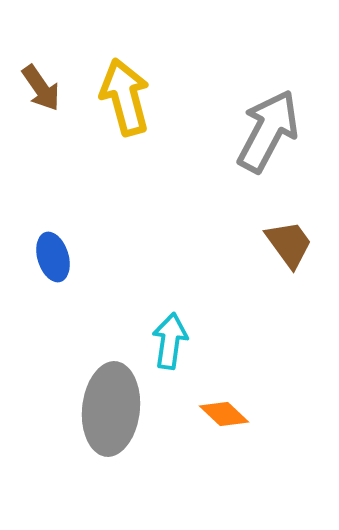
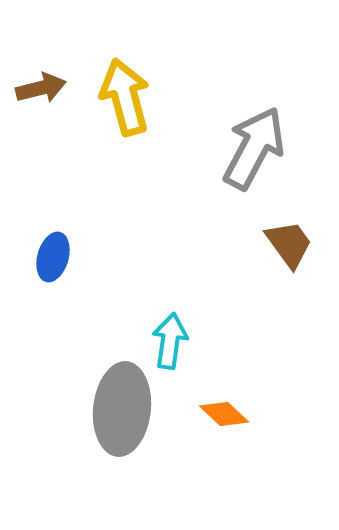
brown arrow: rotated 69 degrees counterclockwise
gray arrow: moved 14 px left, 17 px down
blue ellipse: rotated 33 degrees clockwise
gray ellipse: moved 11 px right
